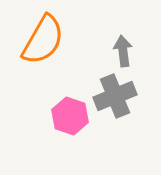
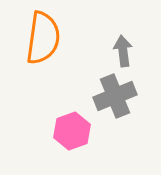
orange semicircle: moved 2 px up; rotated 22 degrees counterclockwise
pink hexagon: moved 2 px right, 15 px down; rotated 21 degrees clockwise
